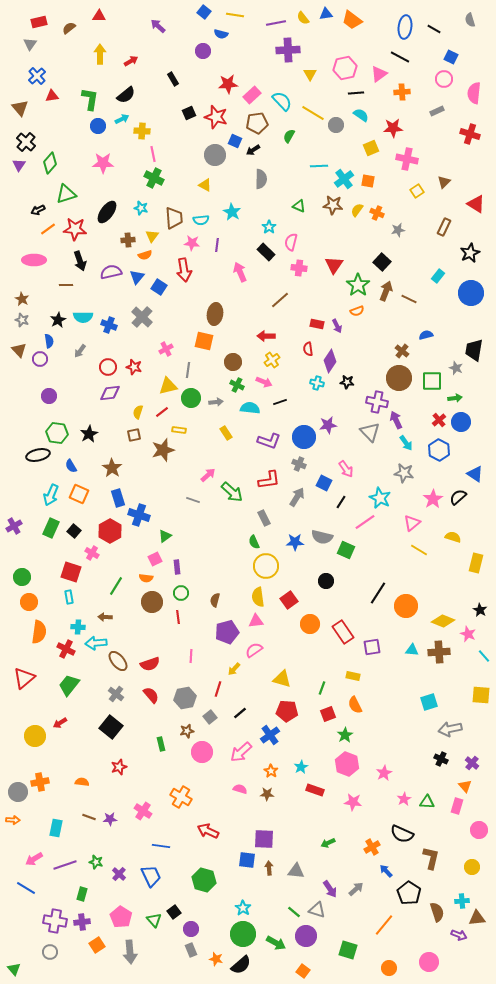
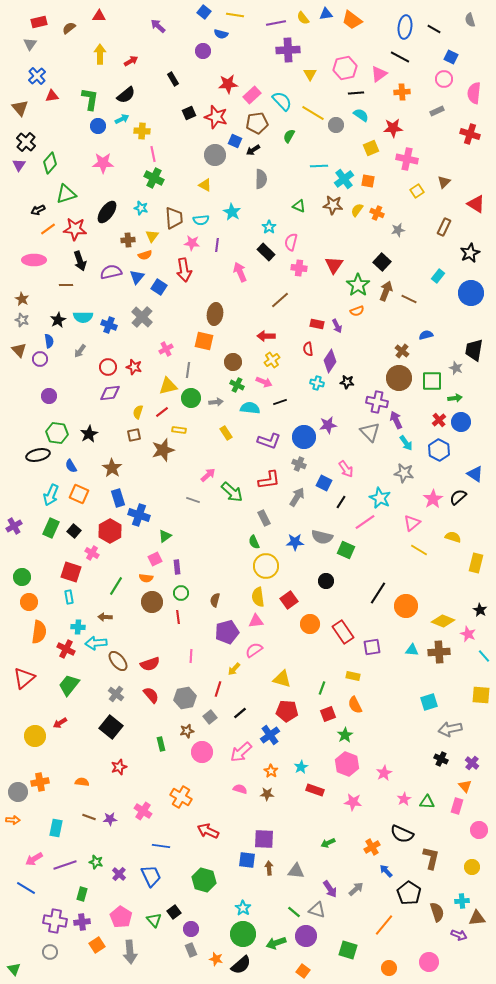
green arrow at (276, 943): rotated 132 degrees clockwise
